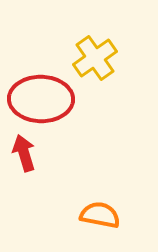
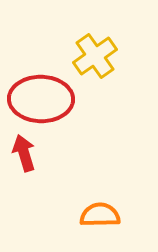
yellow cross: moved 2 px up
orange semicircle: rotated 12 degrees counterclockwise
